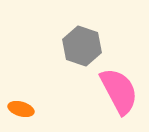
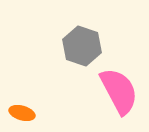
orange ellipse: moved 1 px right, 4 px down
